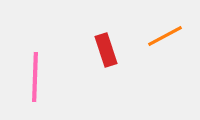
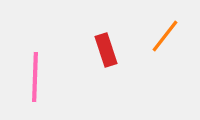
orange line: rotated 24 degrees counterclockwise
